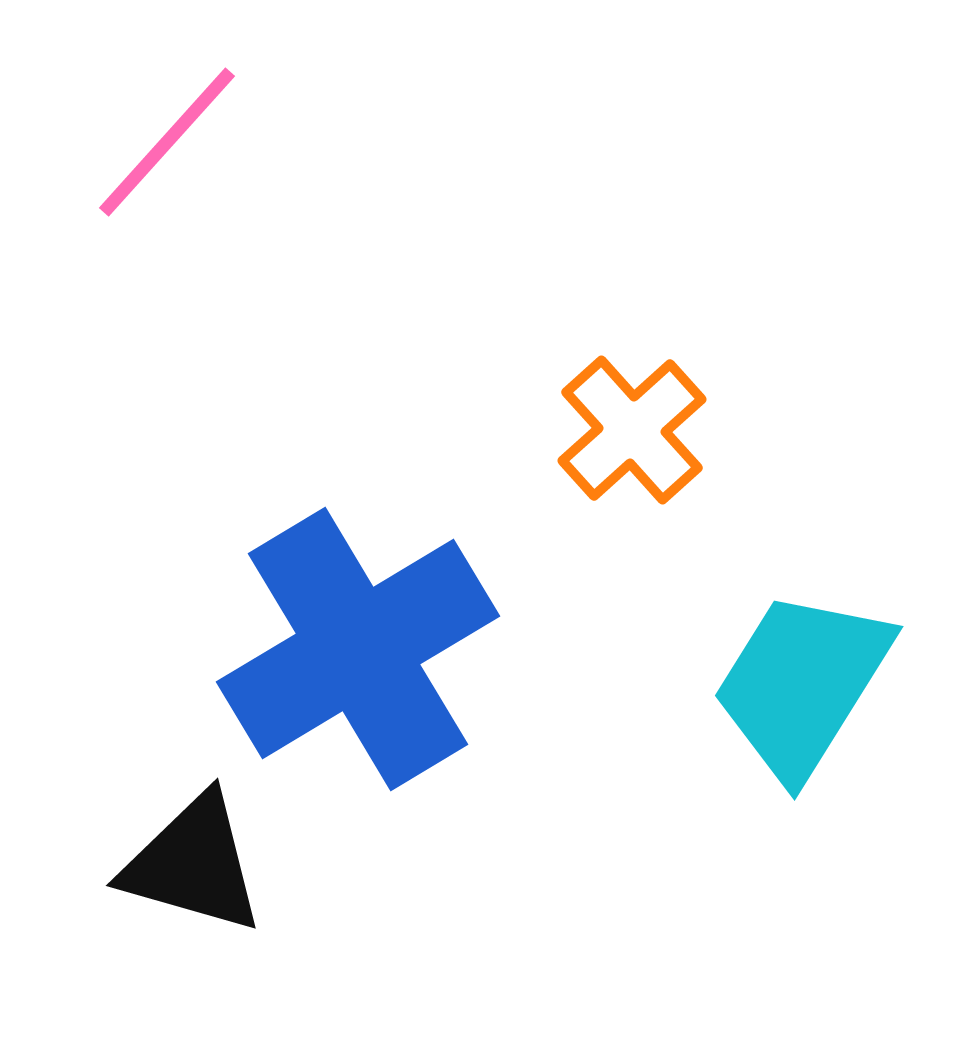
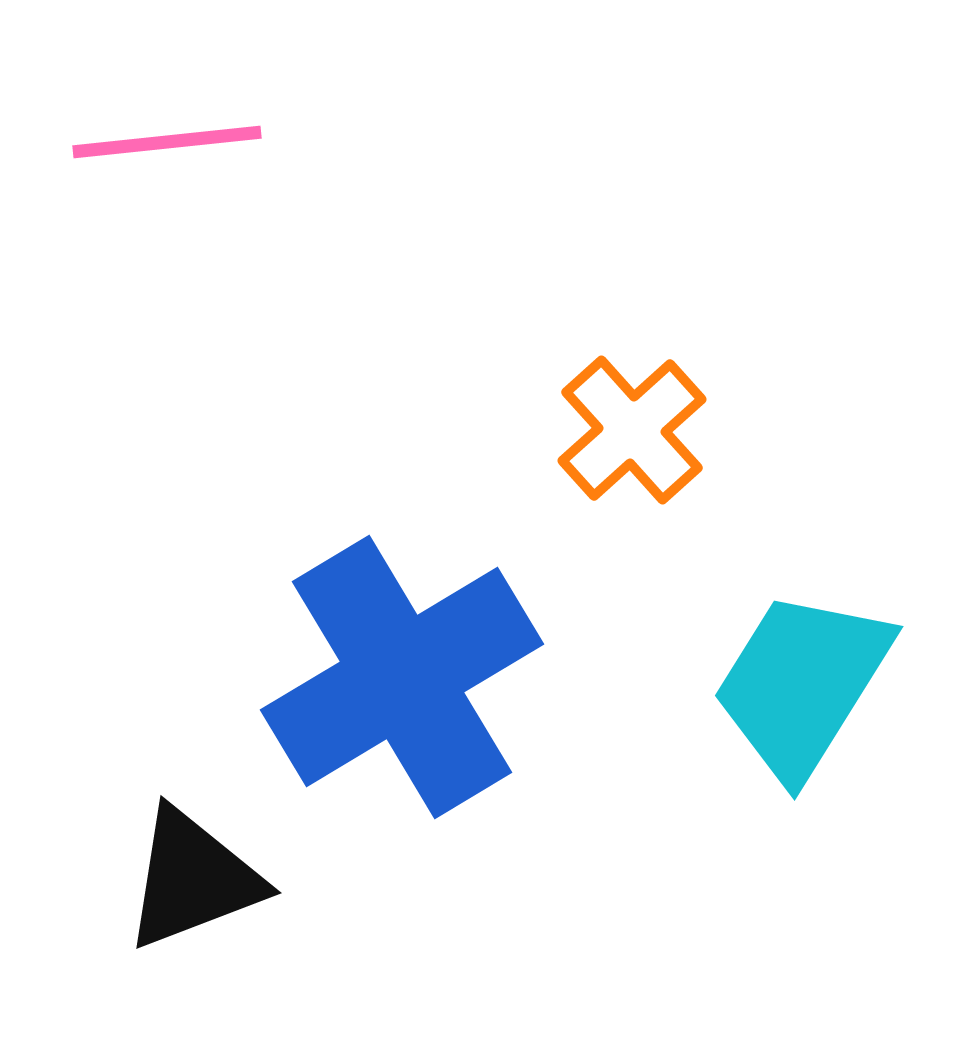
pink line: rotated 42 degrees clockwise
blue cross: moved 44 px right, 28 px down
black triangle: moved 15 px down; rotated 37 degrees counterclockwise
